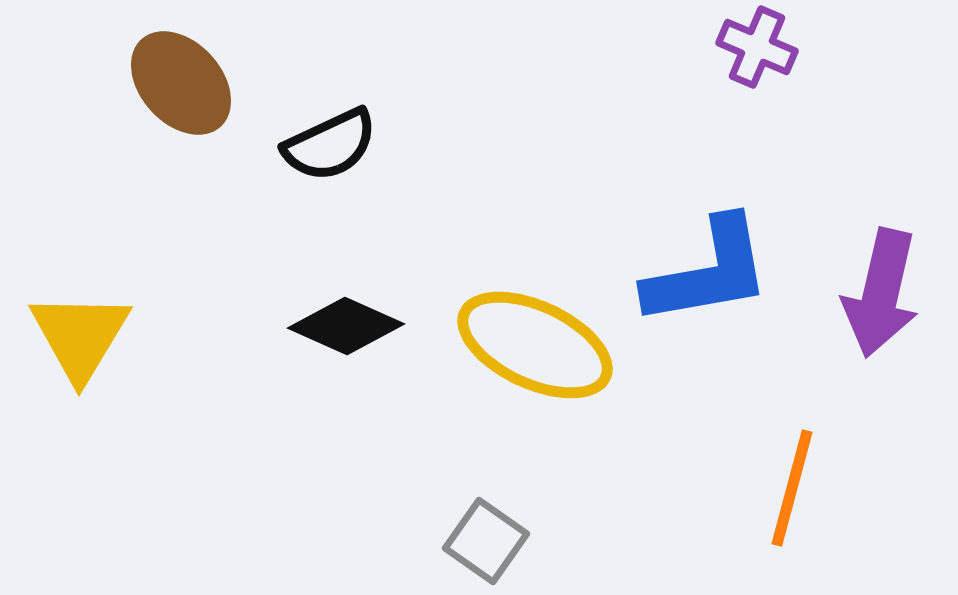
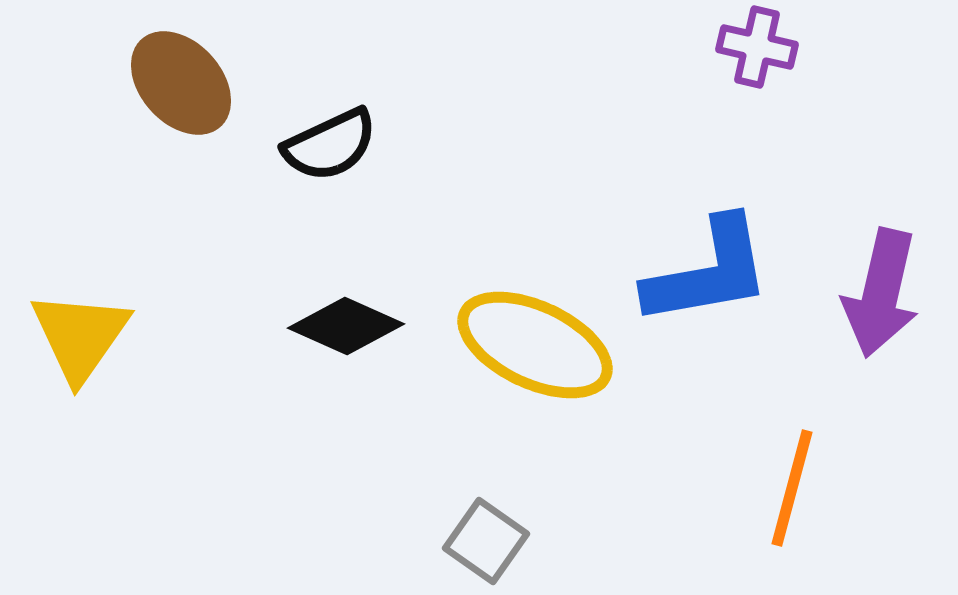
purple cross: rotated 10 degrees counterclockwise
yellow triangle: rotated 4 degrees clockwise
